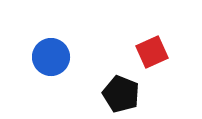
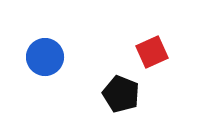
blue circle: moved 6 px left
